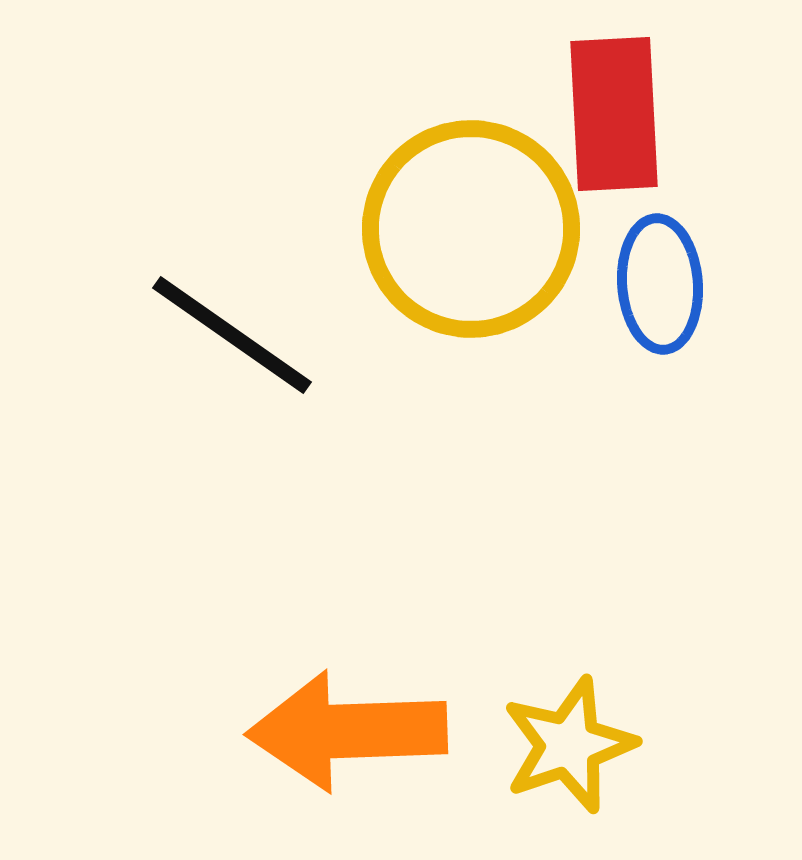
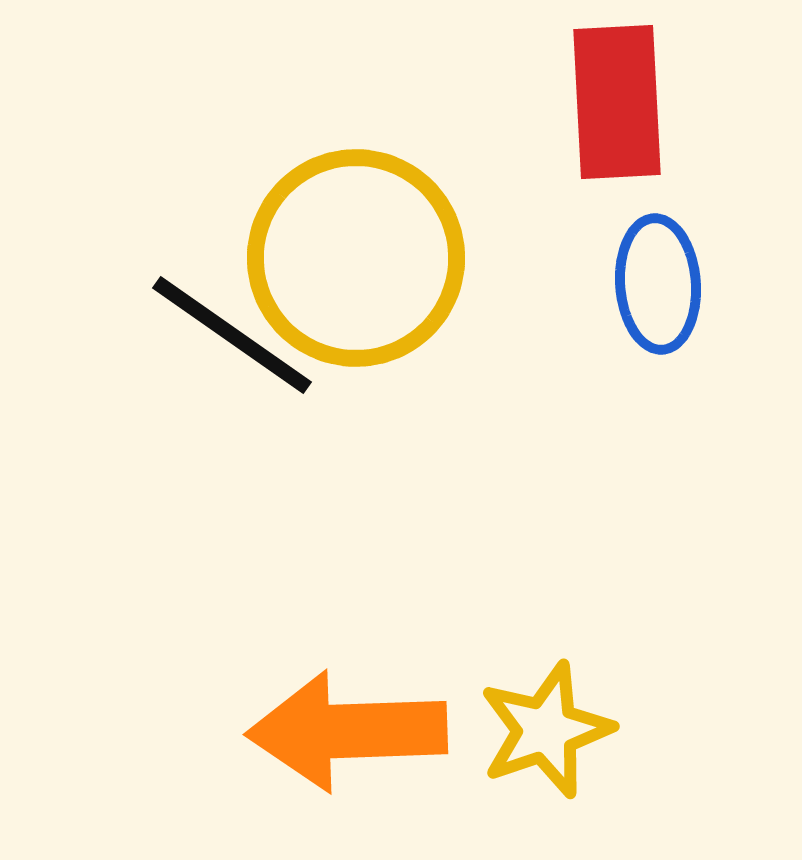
red rectangle: moved 3 px right, 12 px up
yellow circle: moved 115 px left, 29 px down
blue ellipse: moved 2 px left
yellow star: moved 23 px left, 15 px up
